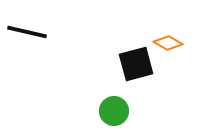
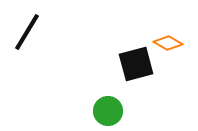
black line: rotated 72 degrees counterclockwise
green circle: moved 6 px left
